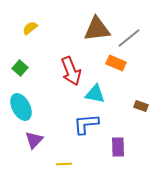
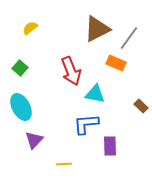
brown triangle: rotated 20 degrees counterclockwise
gray line: rotated 15 degrees counterclockwise
brown rectangle: rotated 24 degrees clockwise
purple rectangle: moved 8 px left, 1 px up
